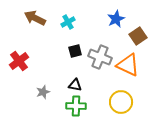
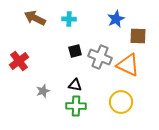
cyan cross: moved 1 px right, 3 px up; rotated 32 degrees clockwise
brown square: rotated 36 degrees clockwise
gray star: moved 1 px up
